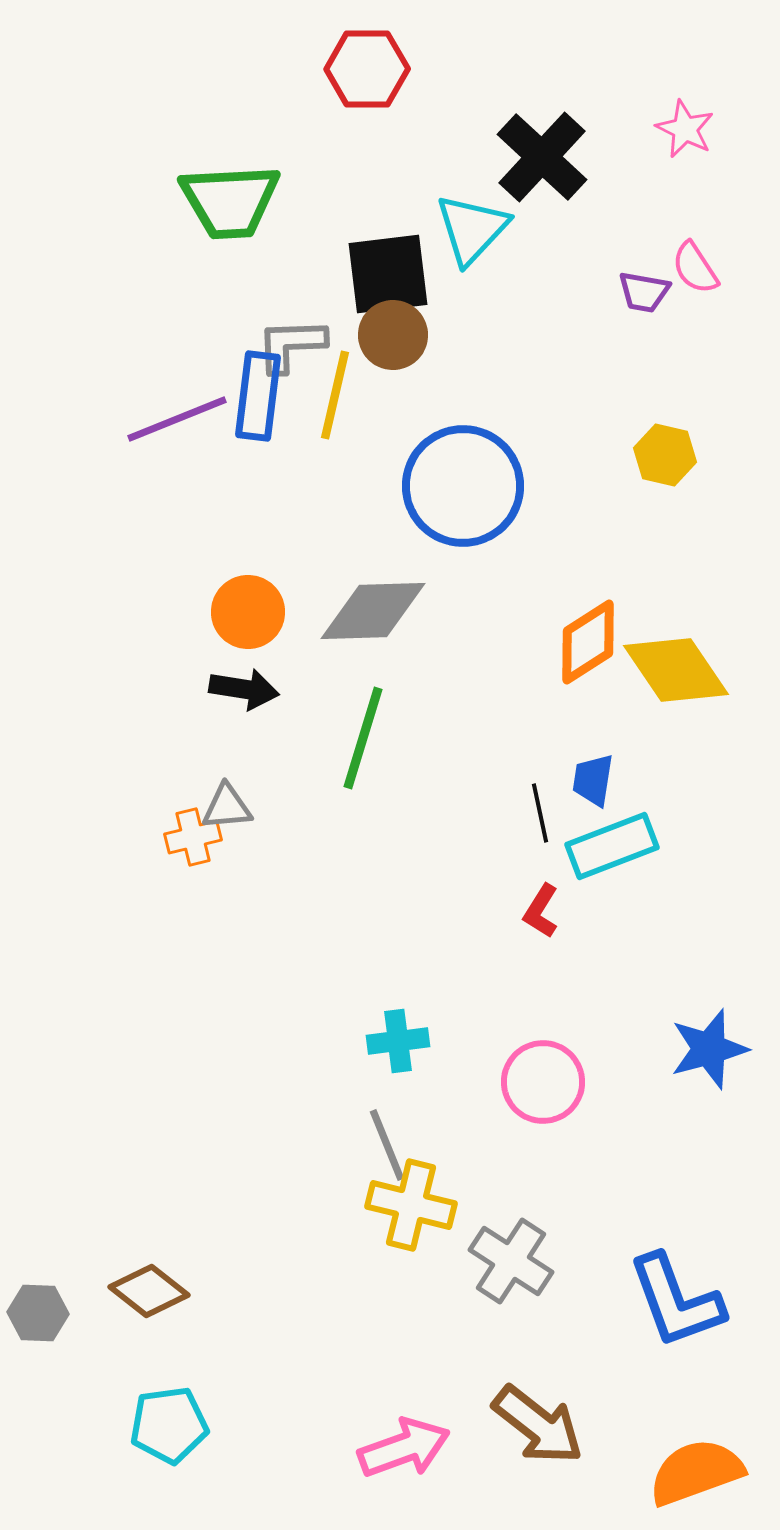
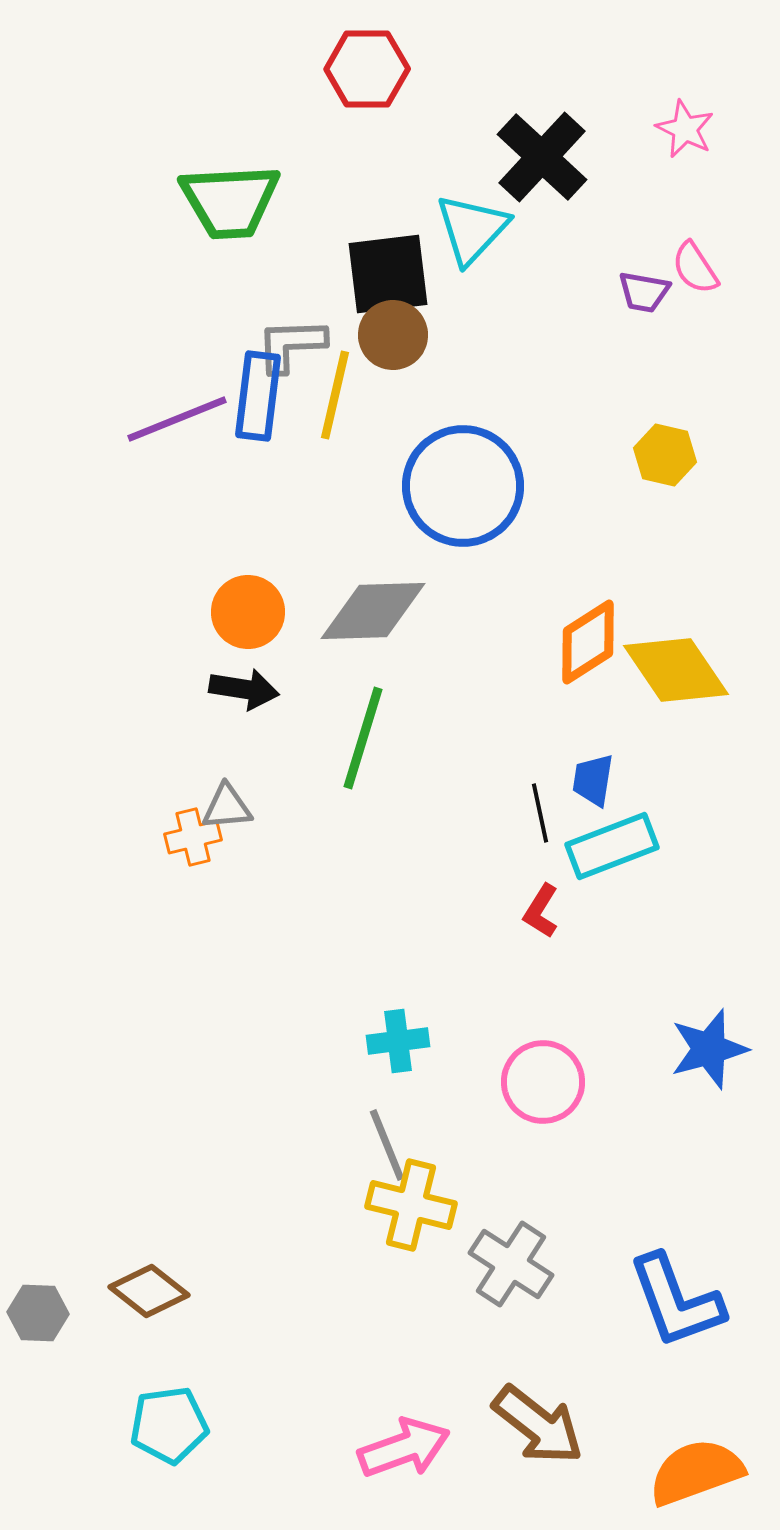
gray cross: moved 3 px down
